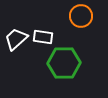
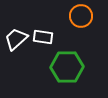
green hexagon: moved 3 px right, 4 px down
